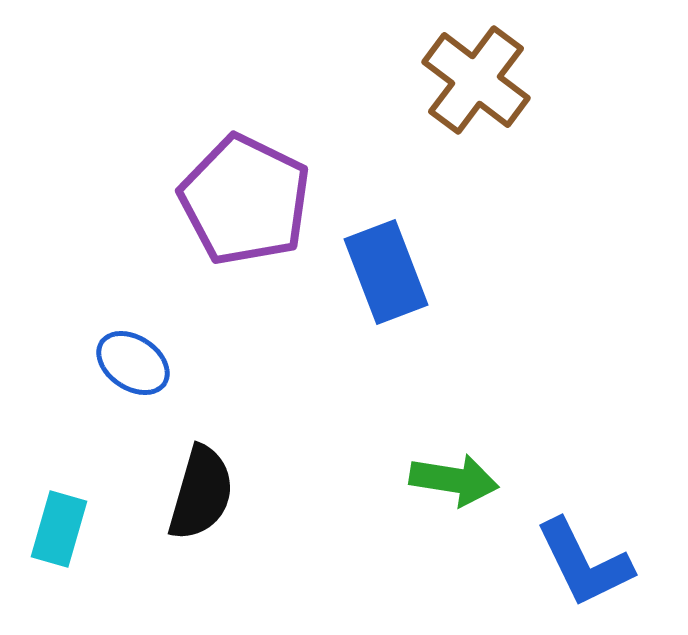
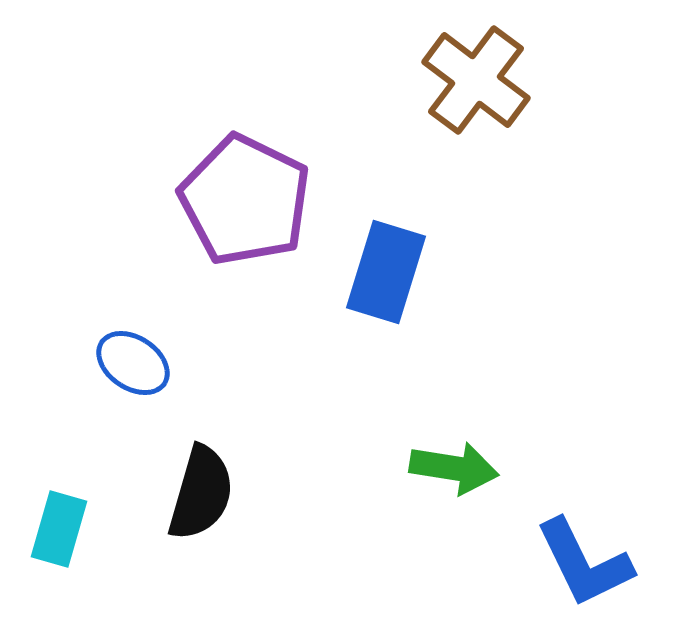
blue rectangle: rotated 38 degrees clockwise
green arrow: moved 12 px up
